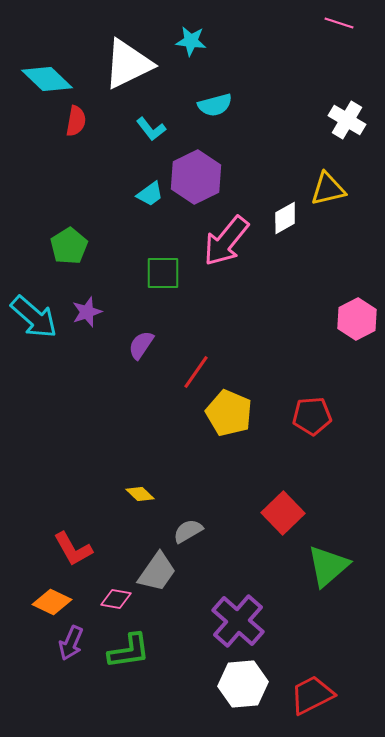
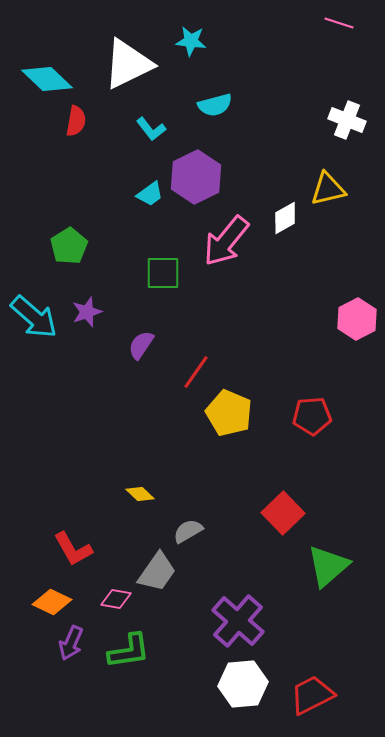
white cross: rotated 9 degrees counterclockwise
